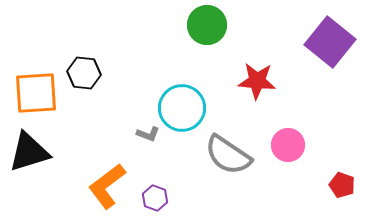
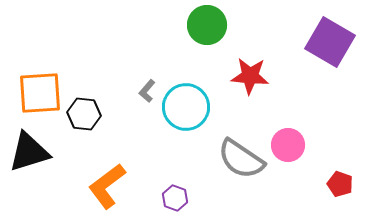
purple square: rotated 9 degrees counterclockwise
black hexagon: moved 41 px down
red star: moved 7 px left, 5 px up
orange square: moved 4 px right
cyan circle: moved 4 px right, 1 px up
gray L-shape: moved 1 px left, 43 px up; rotated 110 degrees clockwise
gray semicircle: moved 13 px right, 4 px down
red pentagon: moved 2 px left, 1 px up
purple hexagon: moved 20 px right
